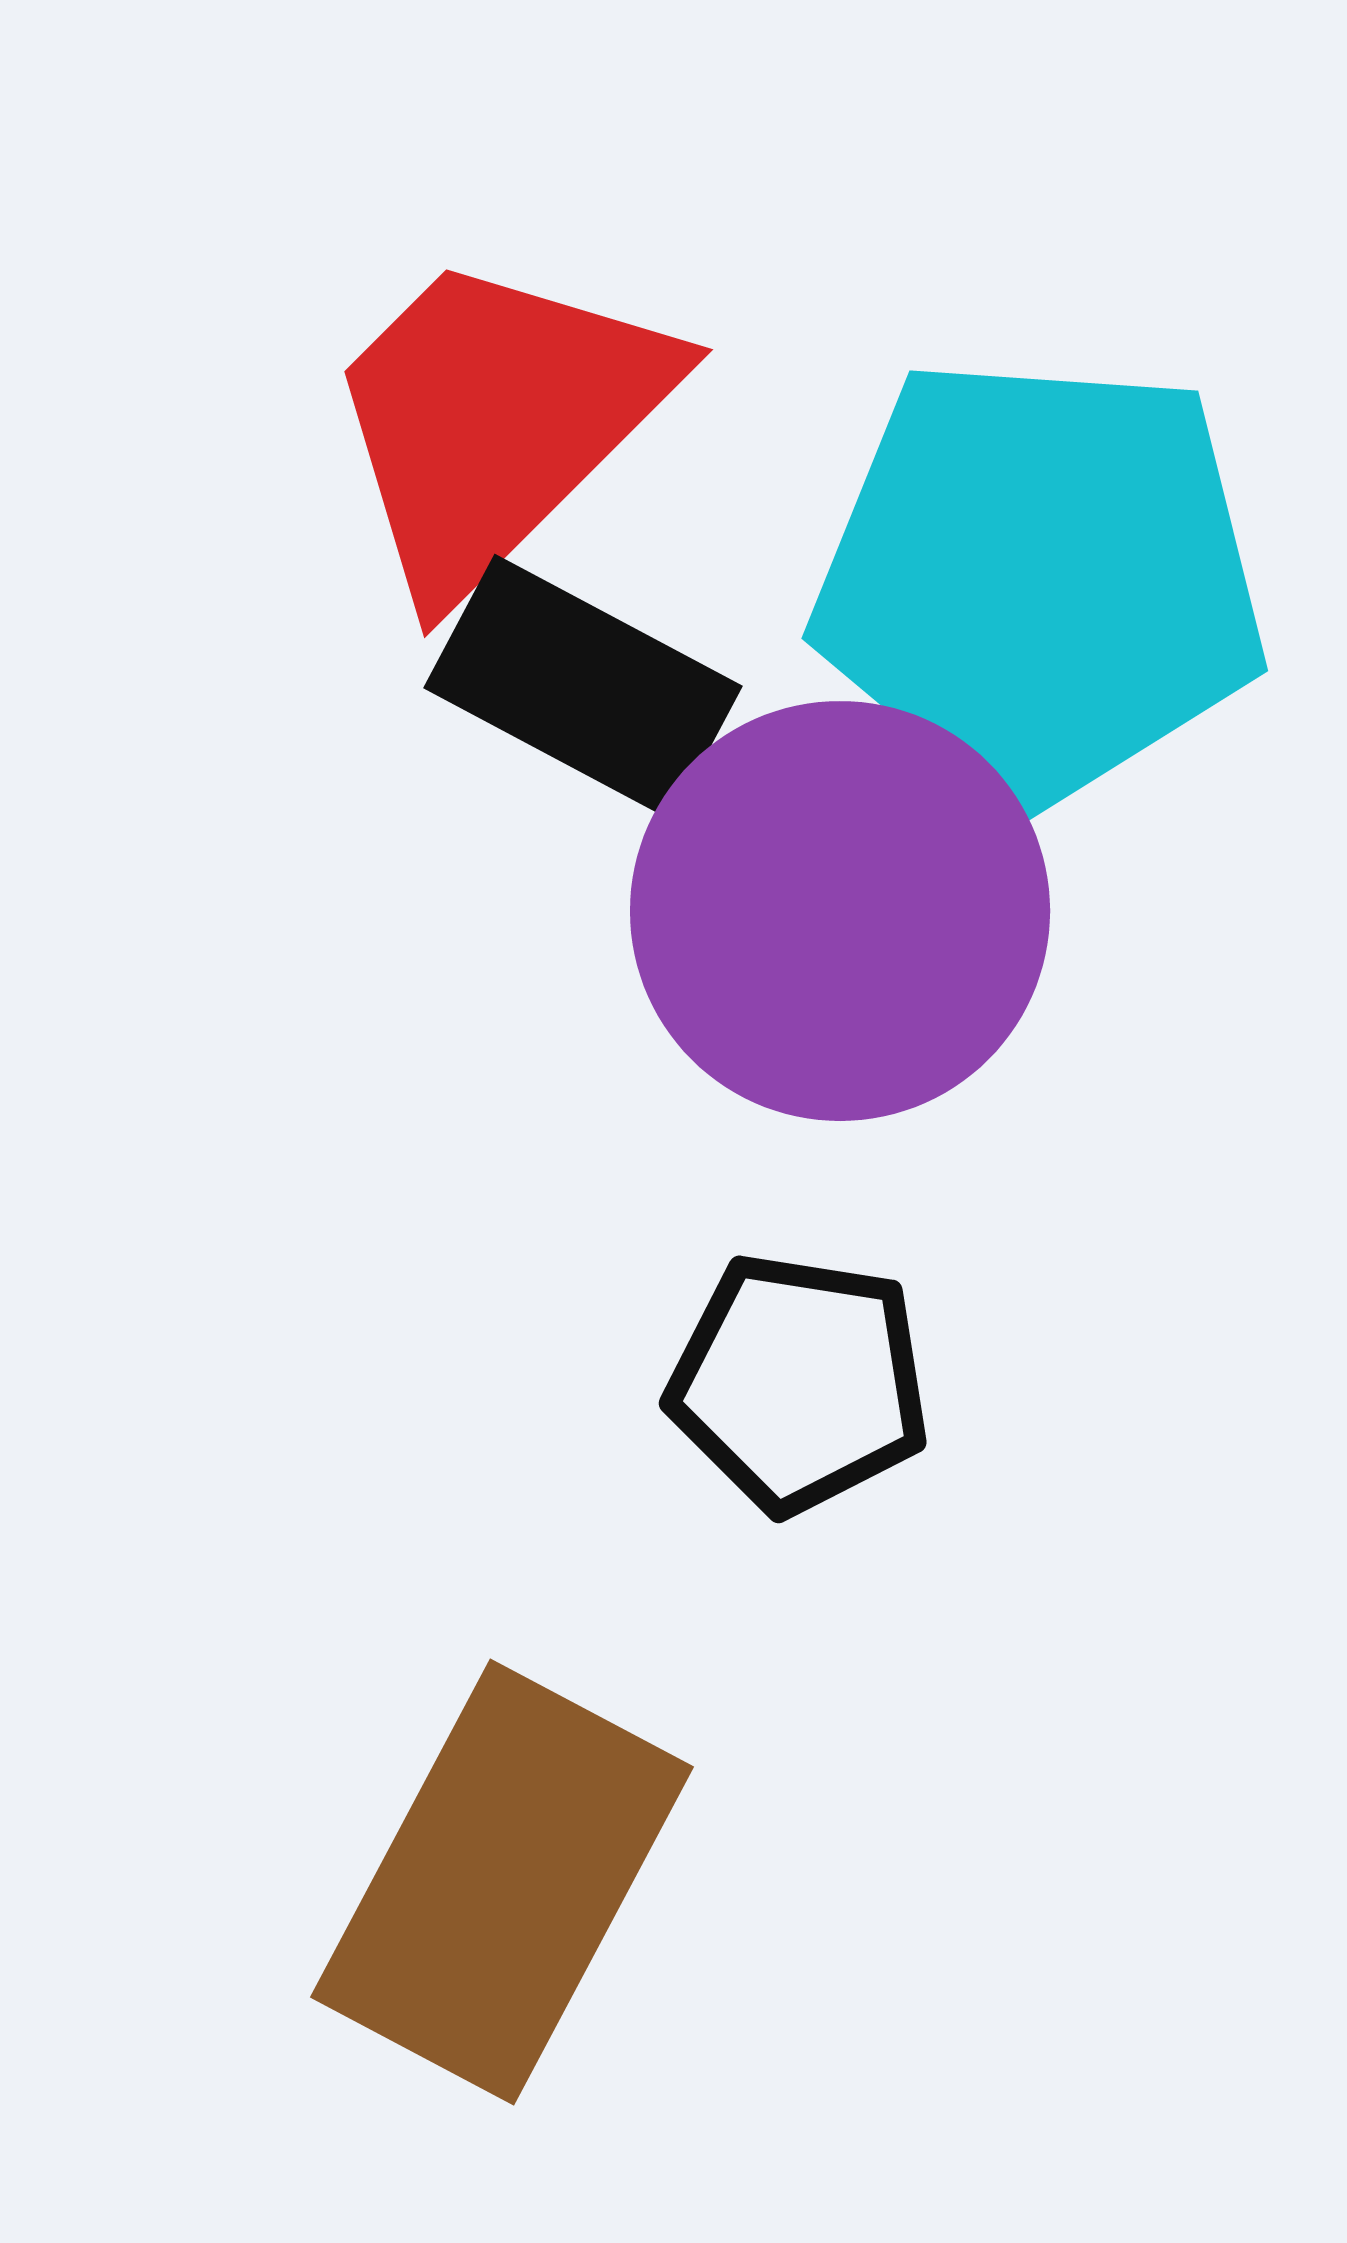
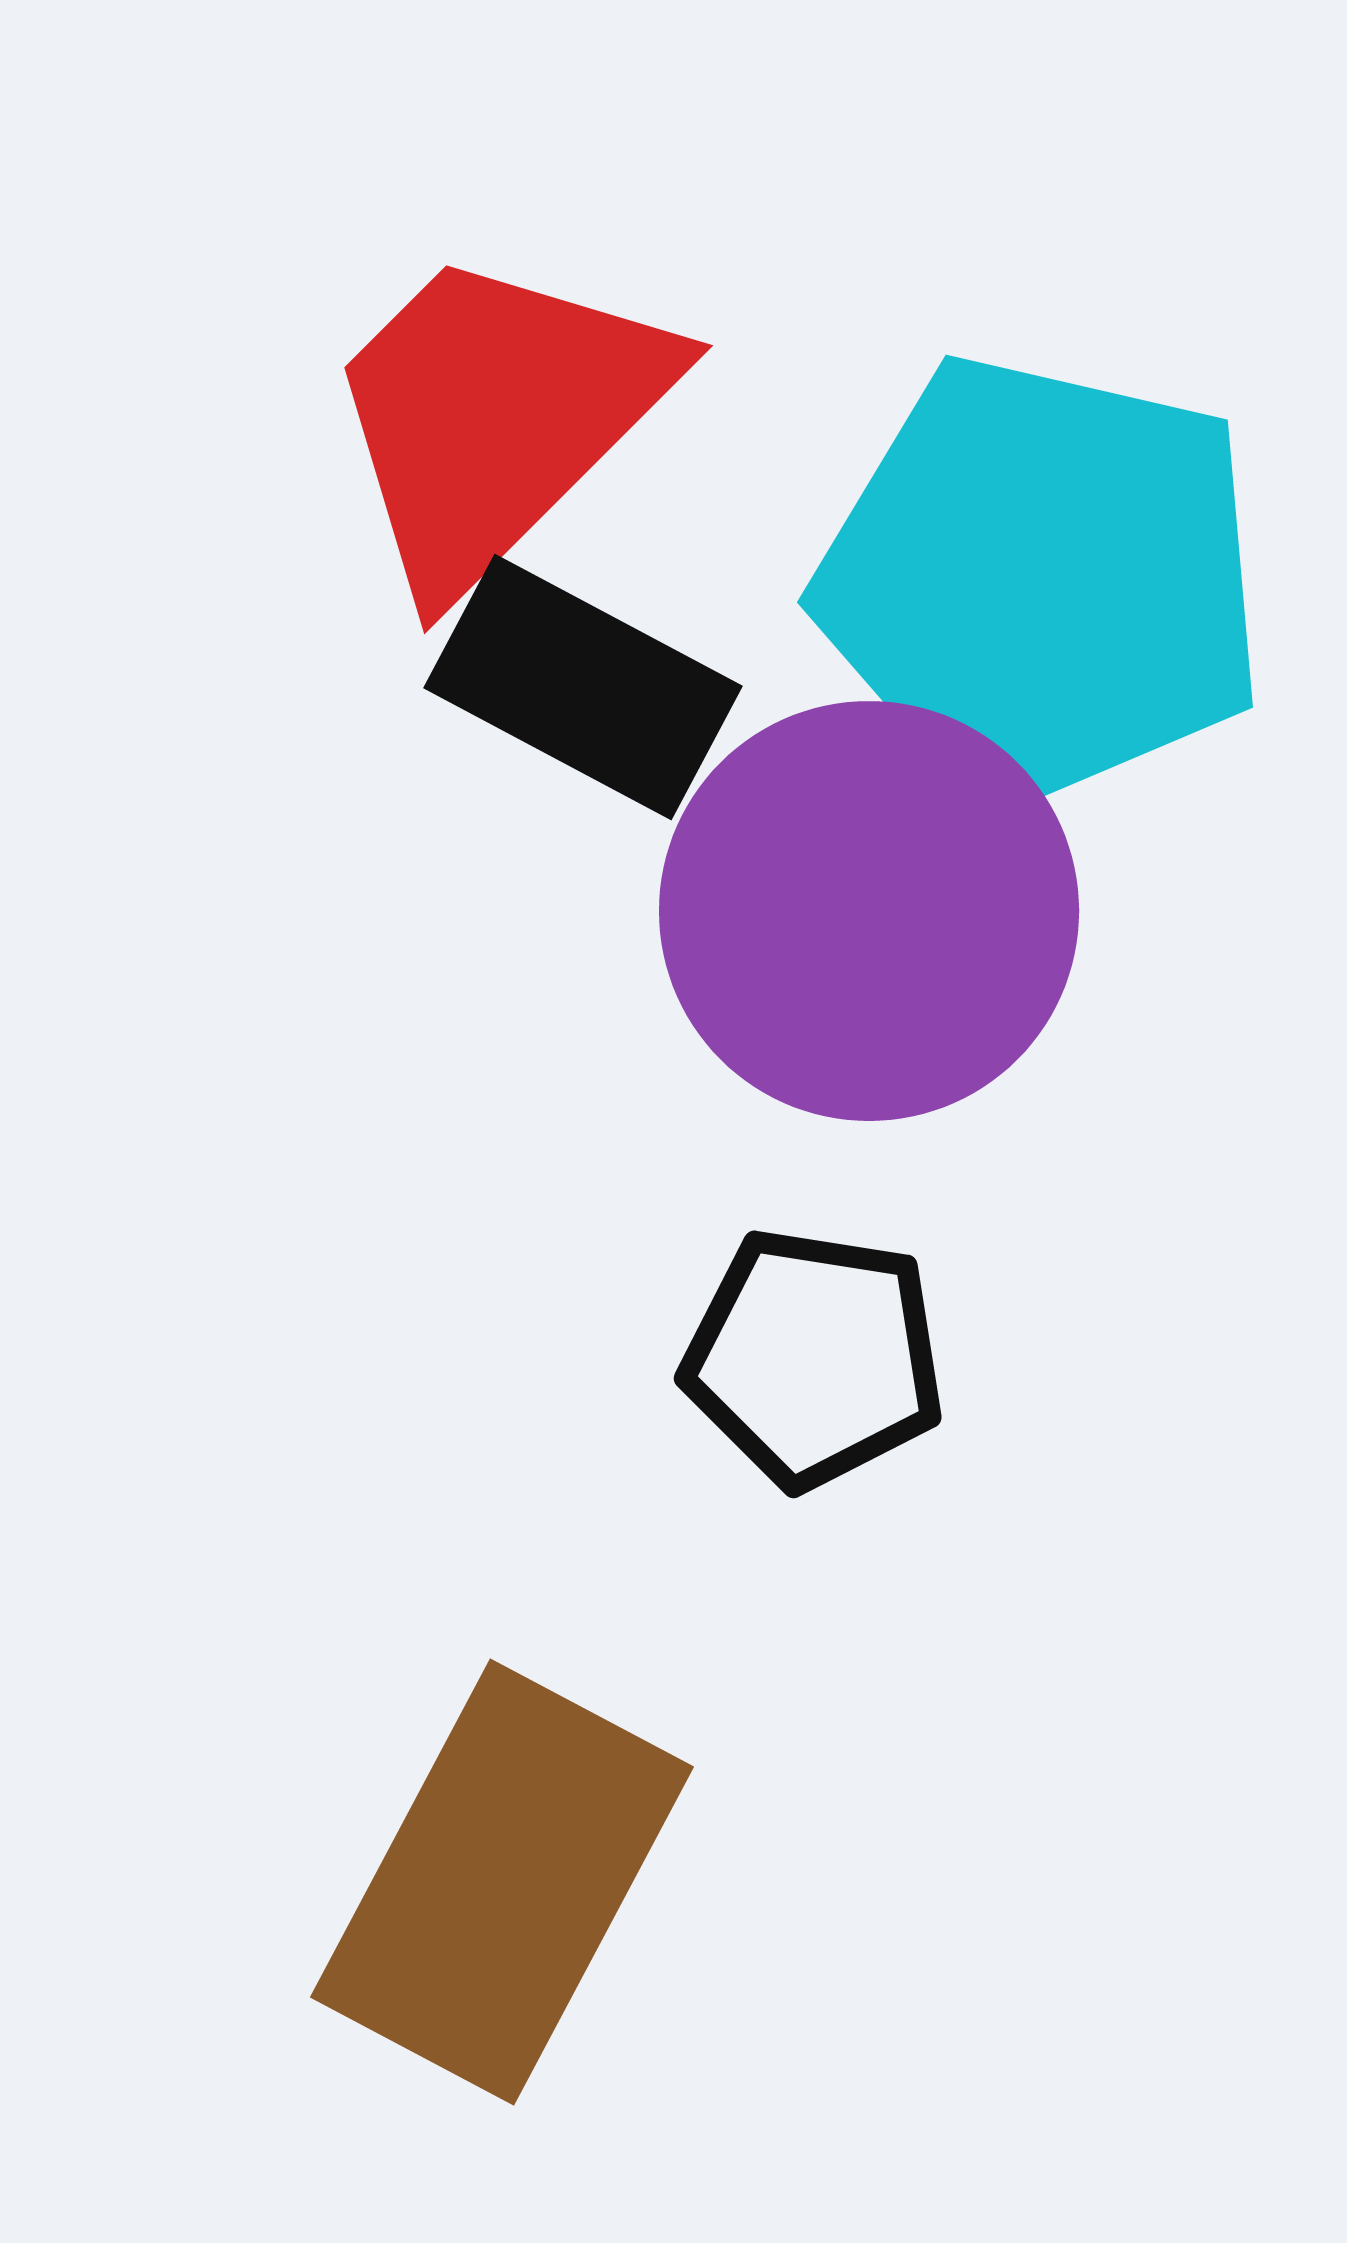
red trapezoid: moved 4 px up
cyan pentagon: moved 2 px right, 2 px down; rotated 9 degrees clockwise
purple circle: moved 29 px right
black pentagon: moved 15 px right, 25 px up
